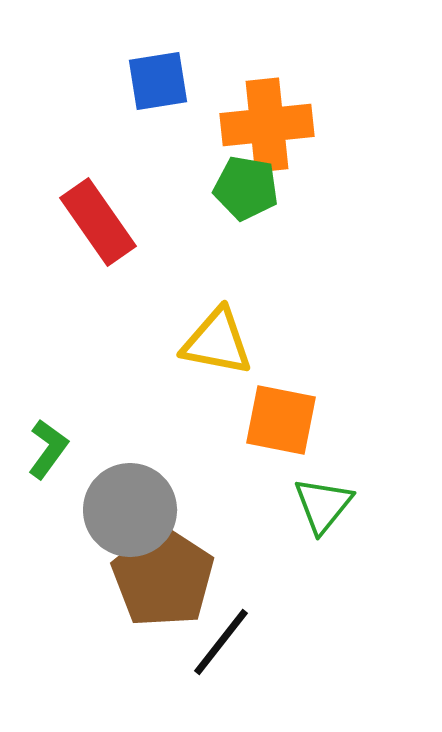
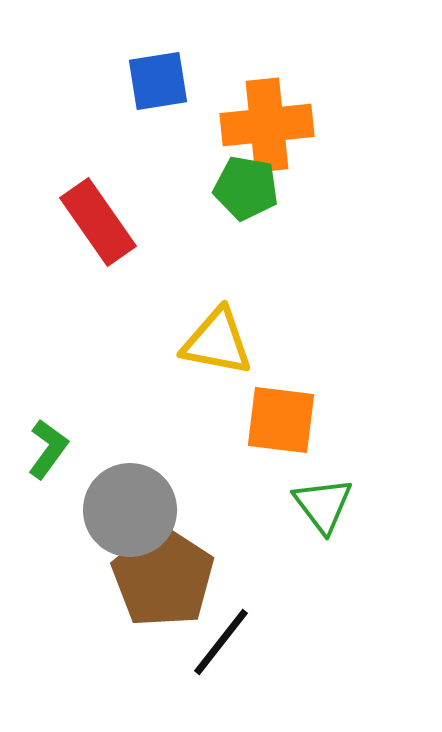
orange square: rotated 4 degrees counterclockwise
green triangle: rotated 16 degrees counterclockwise
